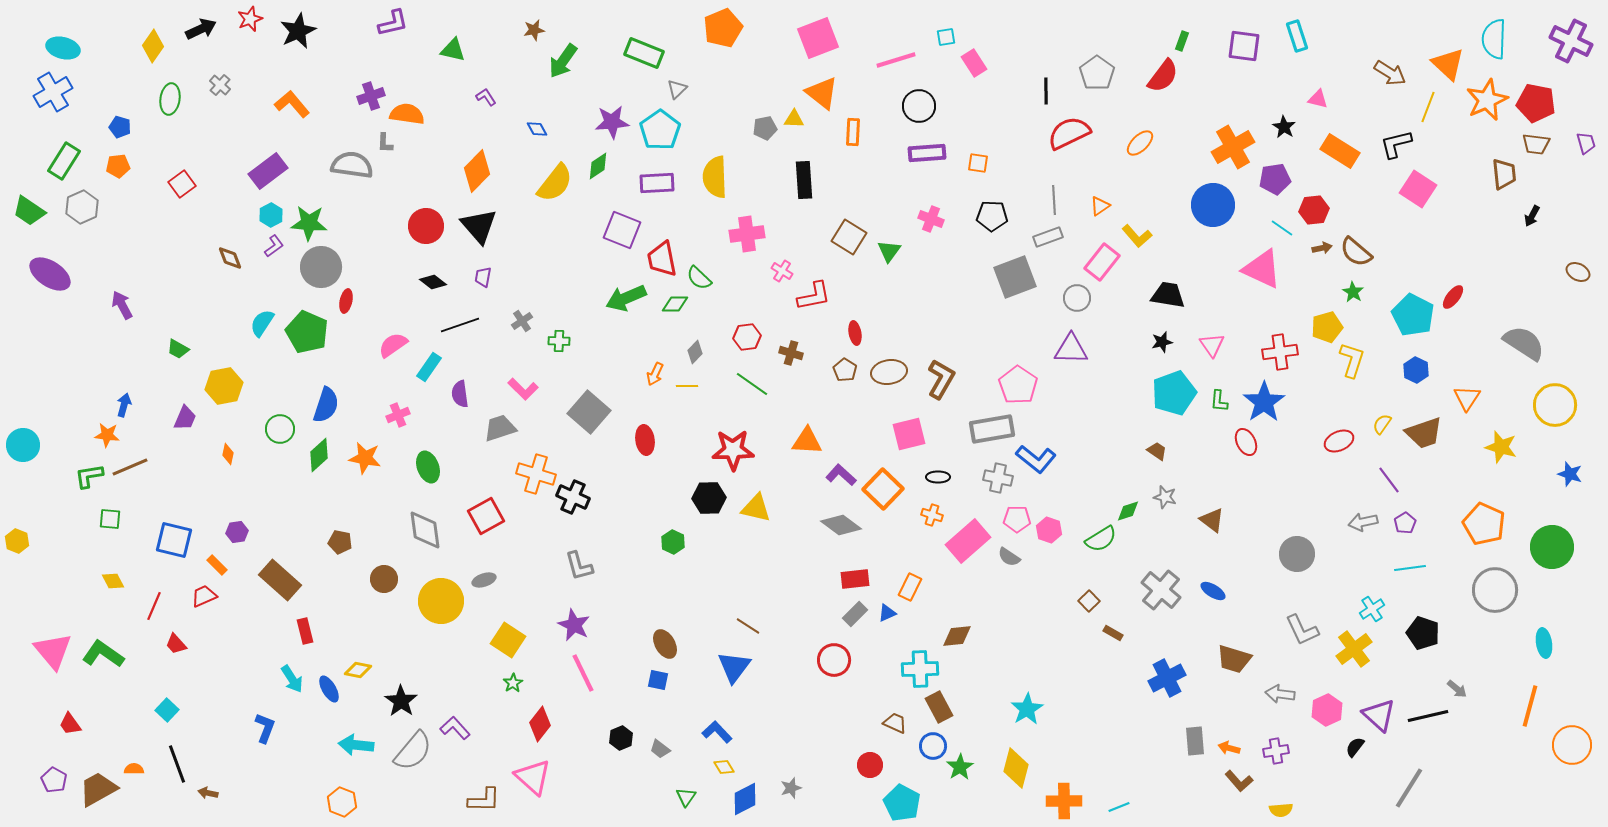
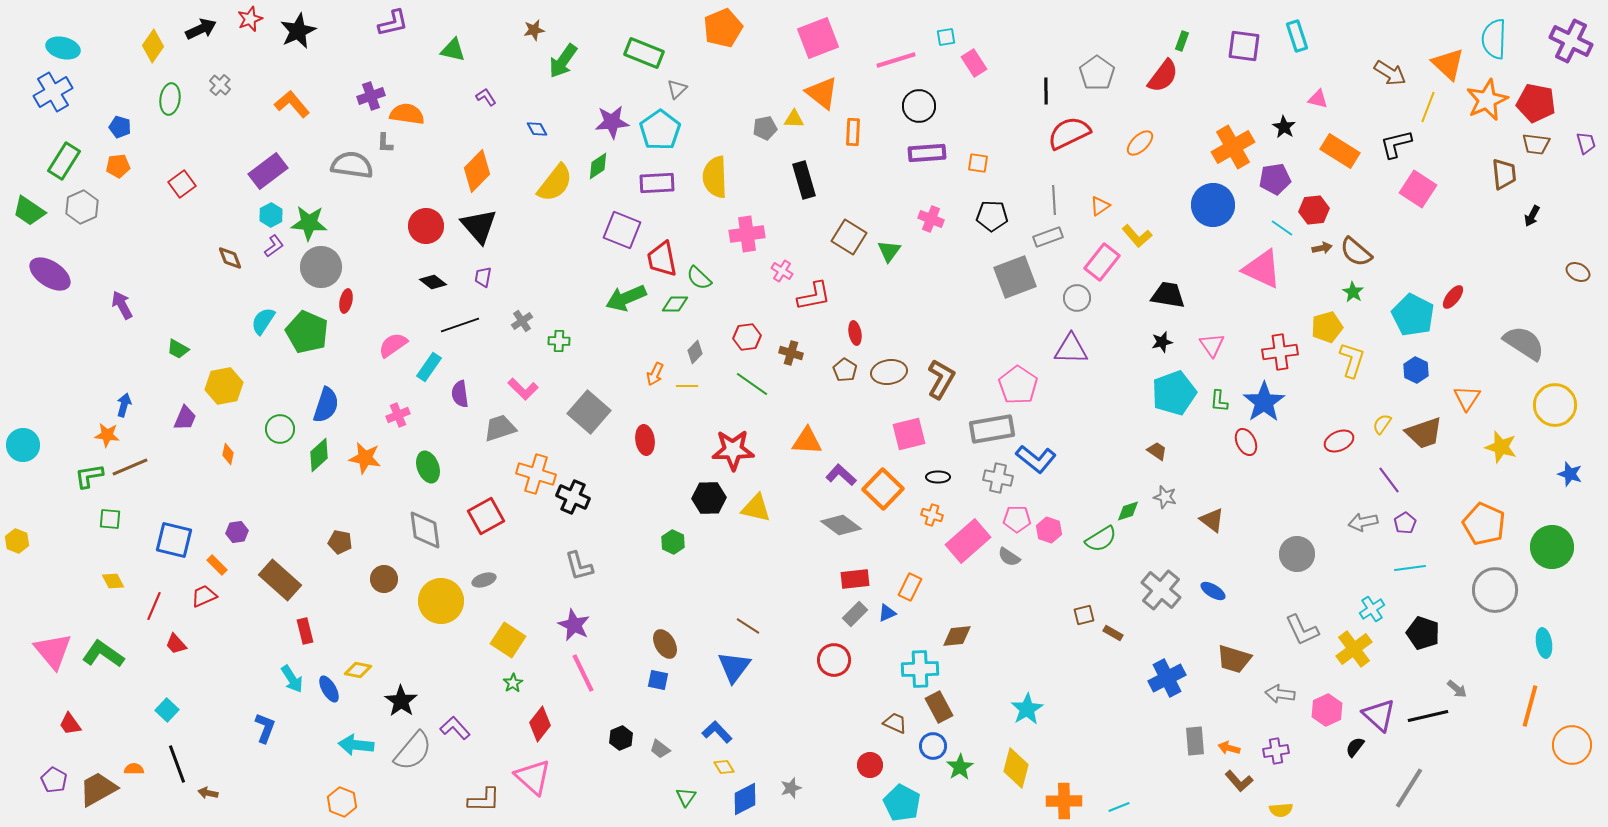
black rectangle at (804, 180): rotated 12 degrees counterclockwise
cyan semicircle at (262, 323): moved 1 px right, 2 px up
brown square at (1089, 601): moved 5 px left, 14 px down; rotated 30 degrees clockwise
